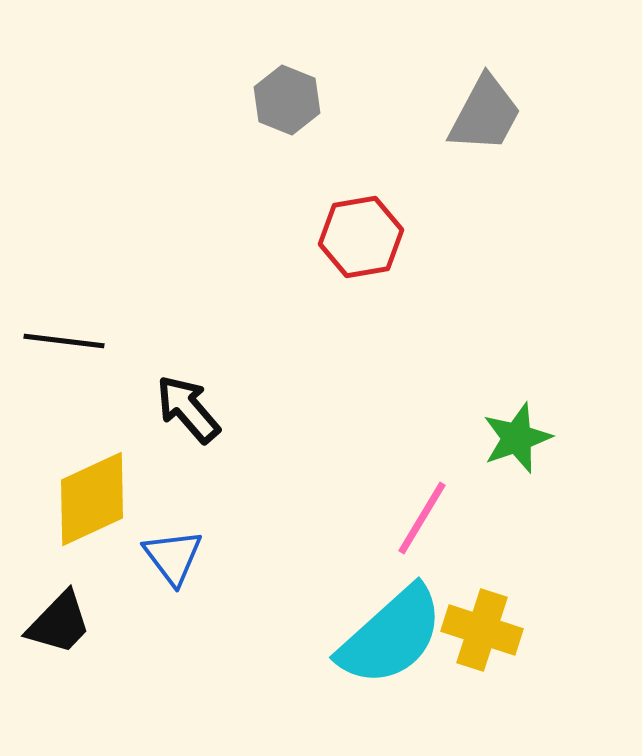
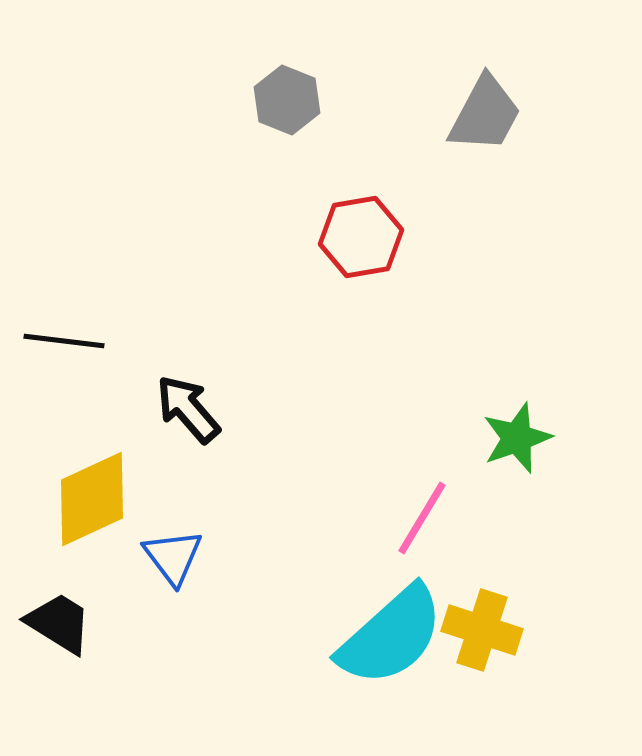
black trapezoid: rotated 102 degrees counterclockwise
